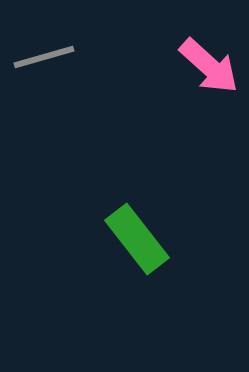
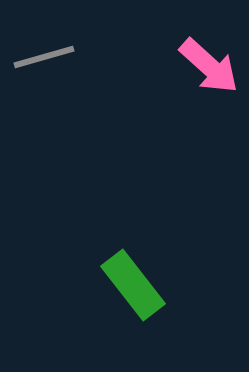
green rectangle: moved 4 px left, 46 px down
